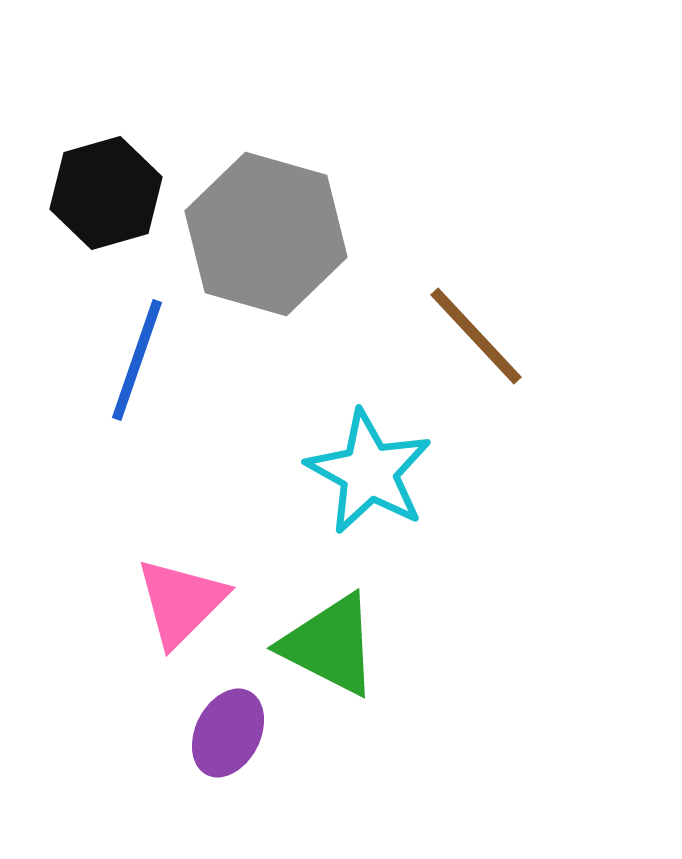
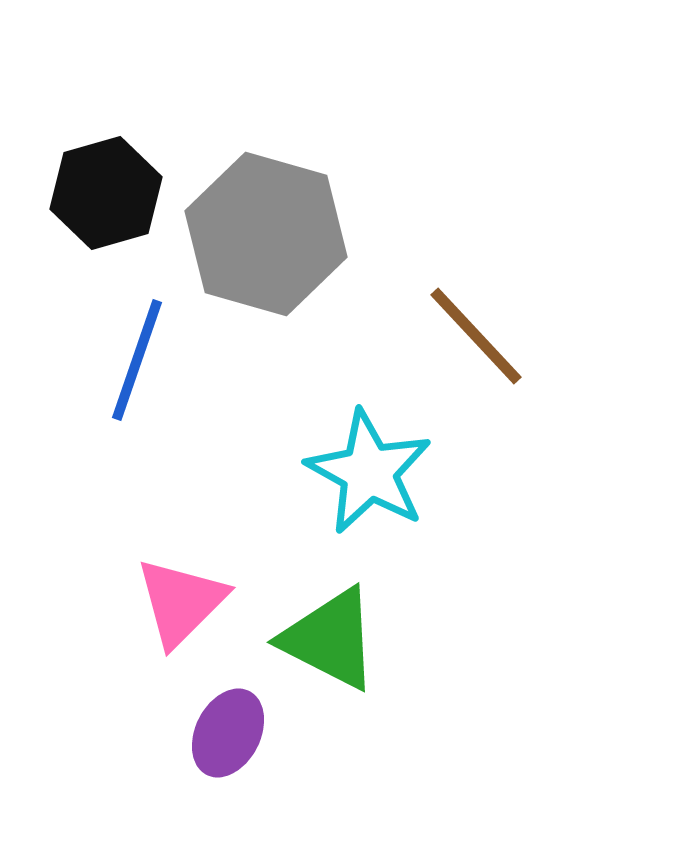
green triangle: moved 6 px up
